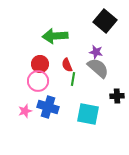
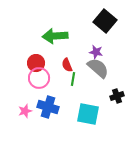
red circle: moved 4 px left, 1 px up
pink circle: moved 1 px right, 3 px up
black cross: rotated 16 degrees counterclockwise
